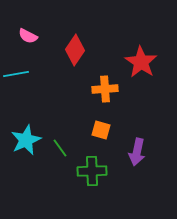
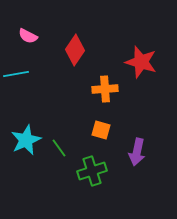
red star: rotated 16 degrees counterclockwise
green line: moved 1 px left
green cross: rotated 16 degrees counterclockwise
